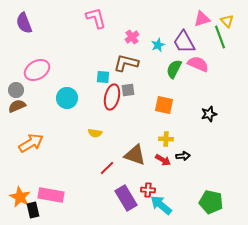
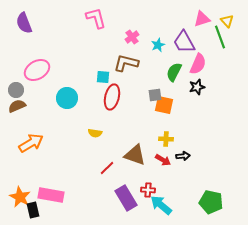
pink semicircle: rotated 90 degrees clockwise
green semicircle: moved 3 px down
gray square: moved 27 px right, 5 px down
black star: moved 12 px left, 27 px up
